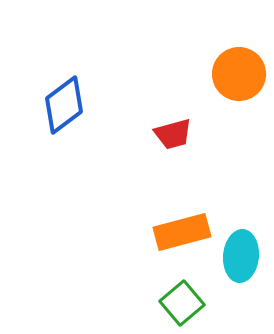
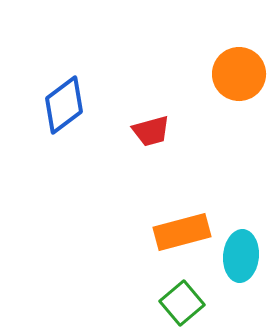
red trapezoid: moved 22 px left, 3 px up
